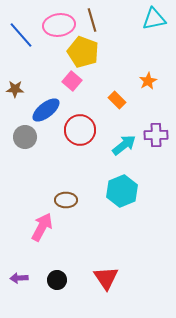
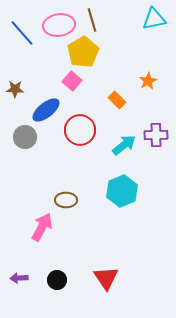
blue line: moved 1 px right, 2 px up
yellow pentagon: rotated 20 degrees clockwise
